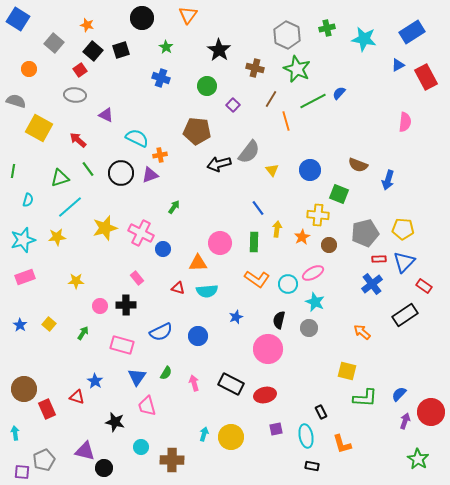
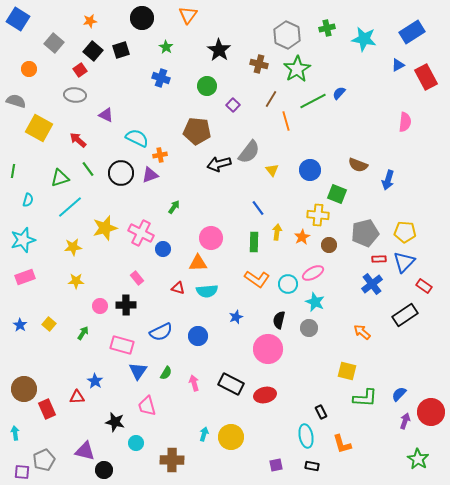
orange star at (87, 25): moved 3 px right, 4 px up; rotated 24 degrees counterclockwise
brown cross at (255, 68): moved 4 px right, 4 px up
green star at (297, 69): rotated 16 degrees clockwise
green square at (339, 194): moved 2 px left
yellow arrow at (277, 229): moved 3 px down
yellow pentagon at (403, 229): moved 2 px right, 3 px down
yellow star at (57, 237): moved 16 px right, 10 px down
pink circle at (220, 243): moved 9 px left, 5 px up
blue triangle at (137, 377): moved 1 px right, 6 px up
red triangle at (77, 397): rotated 21 degrees counterclockwise
purple square at (276, 429): moved 36 px down
cyan circle at (141, 447): moved 5 px left, 4 px up
black circle at (104, 468): moved 2 px down
